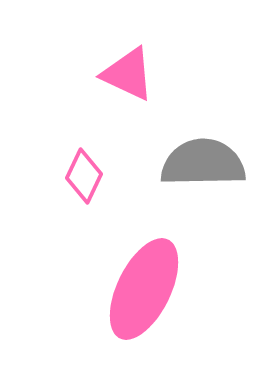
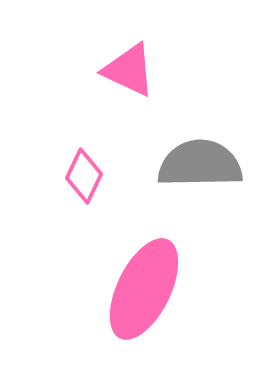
pink triangle: moved 1 px right, 4 px up
gray semicircle: moved 3 px left, 1 px down
